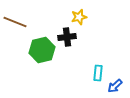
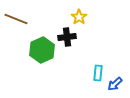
yellow star: rotated 21 degrees counterclockwise
brown line: moved 1 px right, 3 px up
green hexagon: rotated 10 degrees counterclockwise
blue arrow: moved 2 px up
